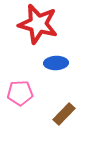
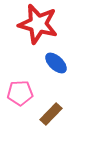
blue ellipse: rotated 45 degrees clockwise
brown rectangle: moved 13 px left
